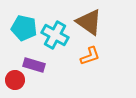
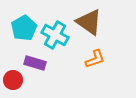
cyan pentagon: rotated 30 degrees clockwise
orange L-shape: moved 5 px right, 3 px down
purple rectangle: moved 1 px right, 2 px up
red circle: moved 2 px left
